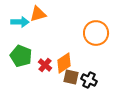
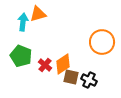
cyan arrow: moved 3 px right; rotated 84 degrees counterclockwise
orange circle: moved 6 px right, 9 px down
orange diamond: moved 1 px left, 1 px down
